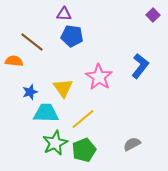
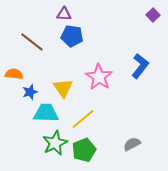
orange semicircle: moved 13 px down
